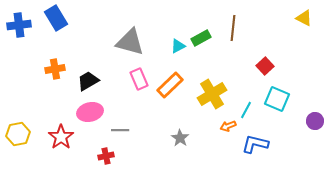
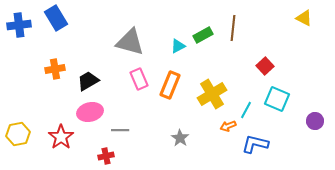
green rectangle: moved 2 px right, 3 px up
orange rectangle: rotated 24 degrees counterclockwise
